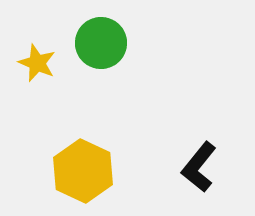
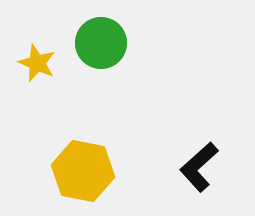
black L-shape: rotated 9 degrees clockwise
yellow hexagon: rotated 14 degrees counterclockwise
